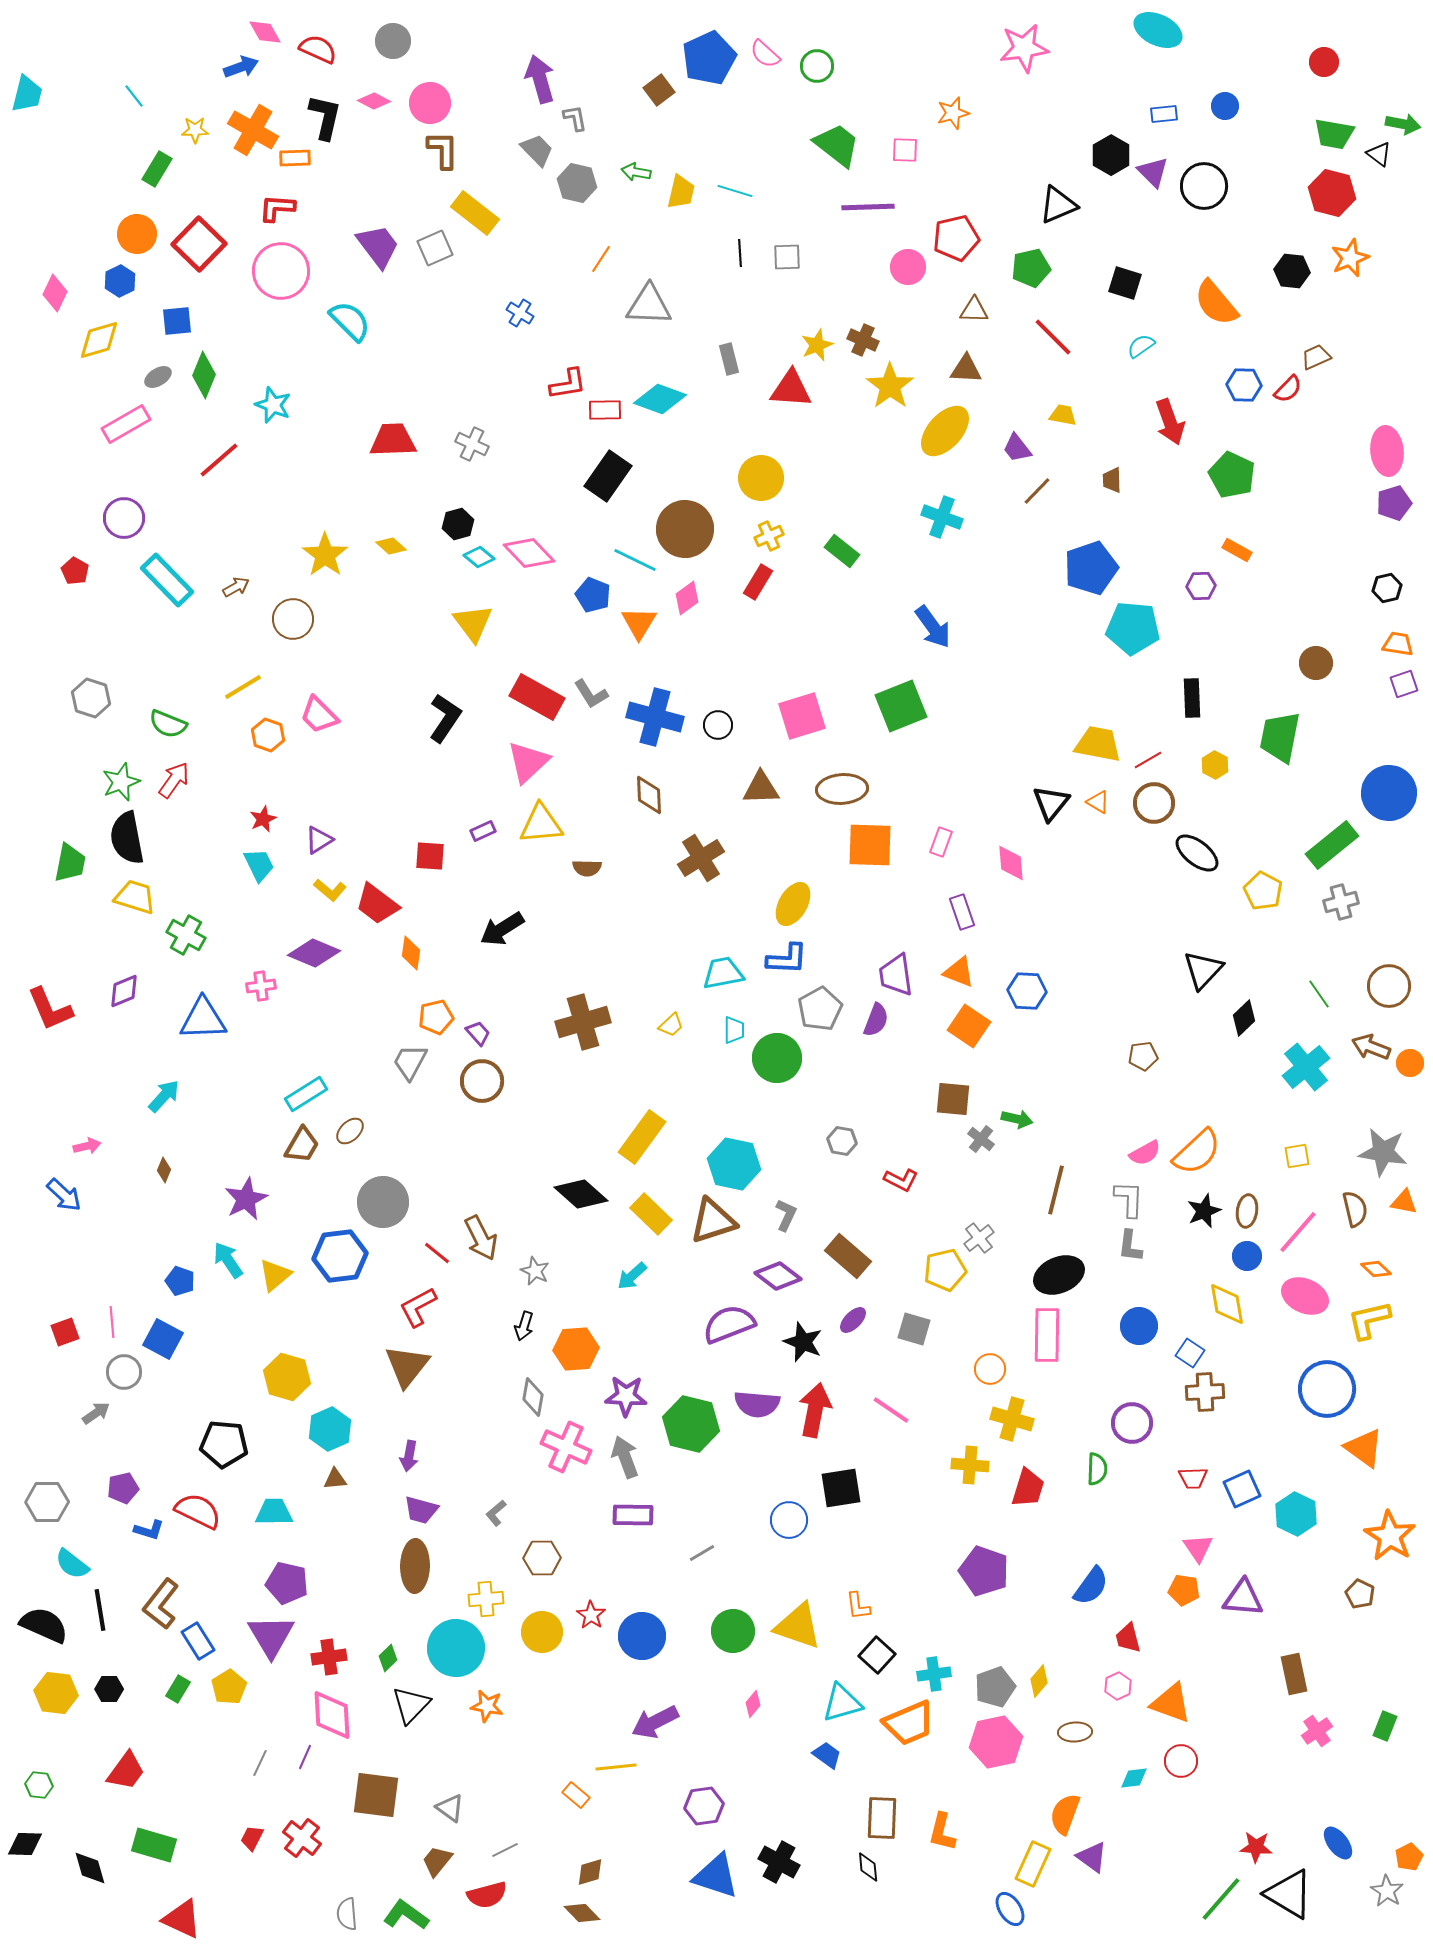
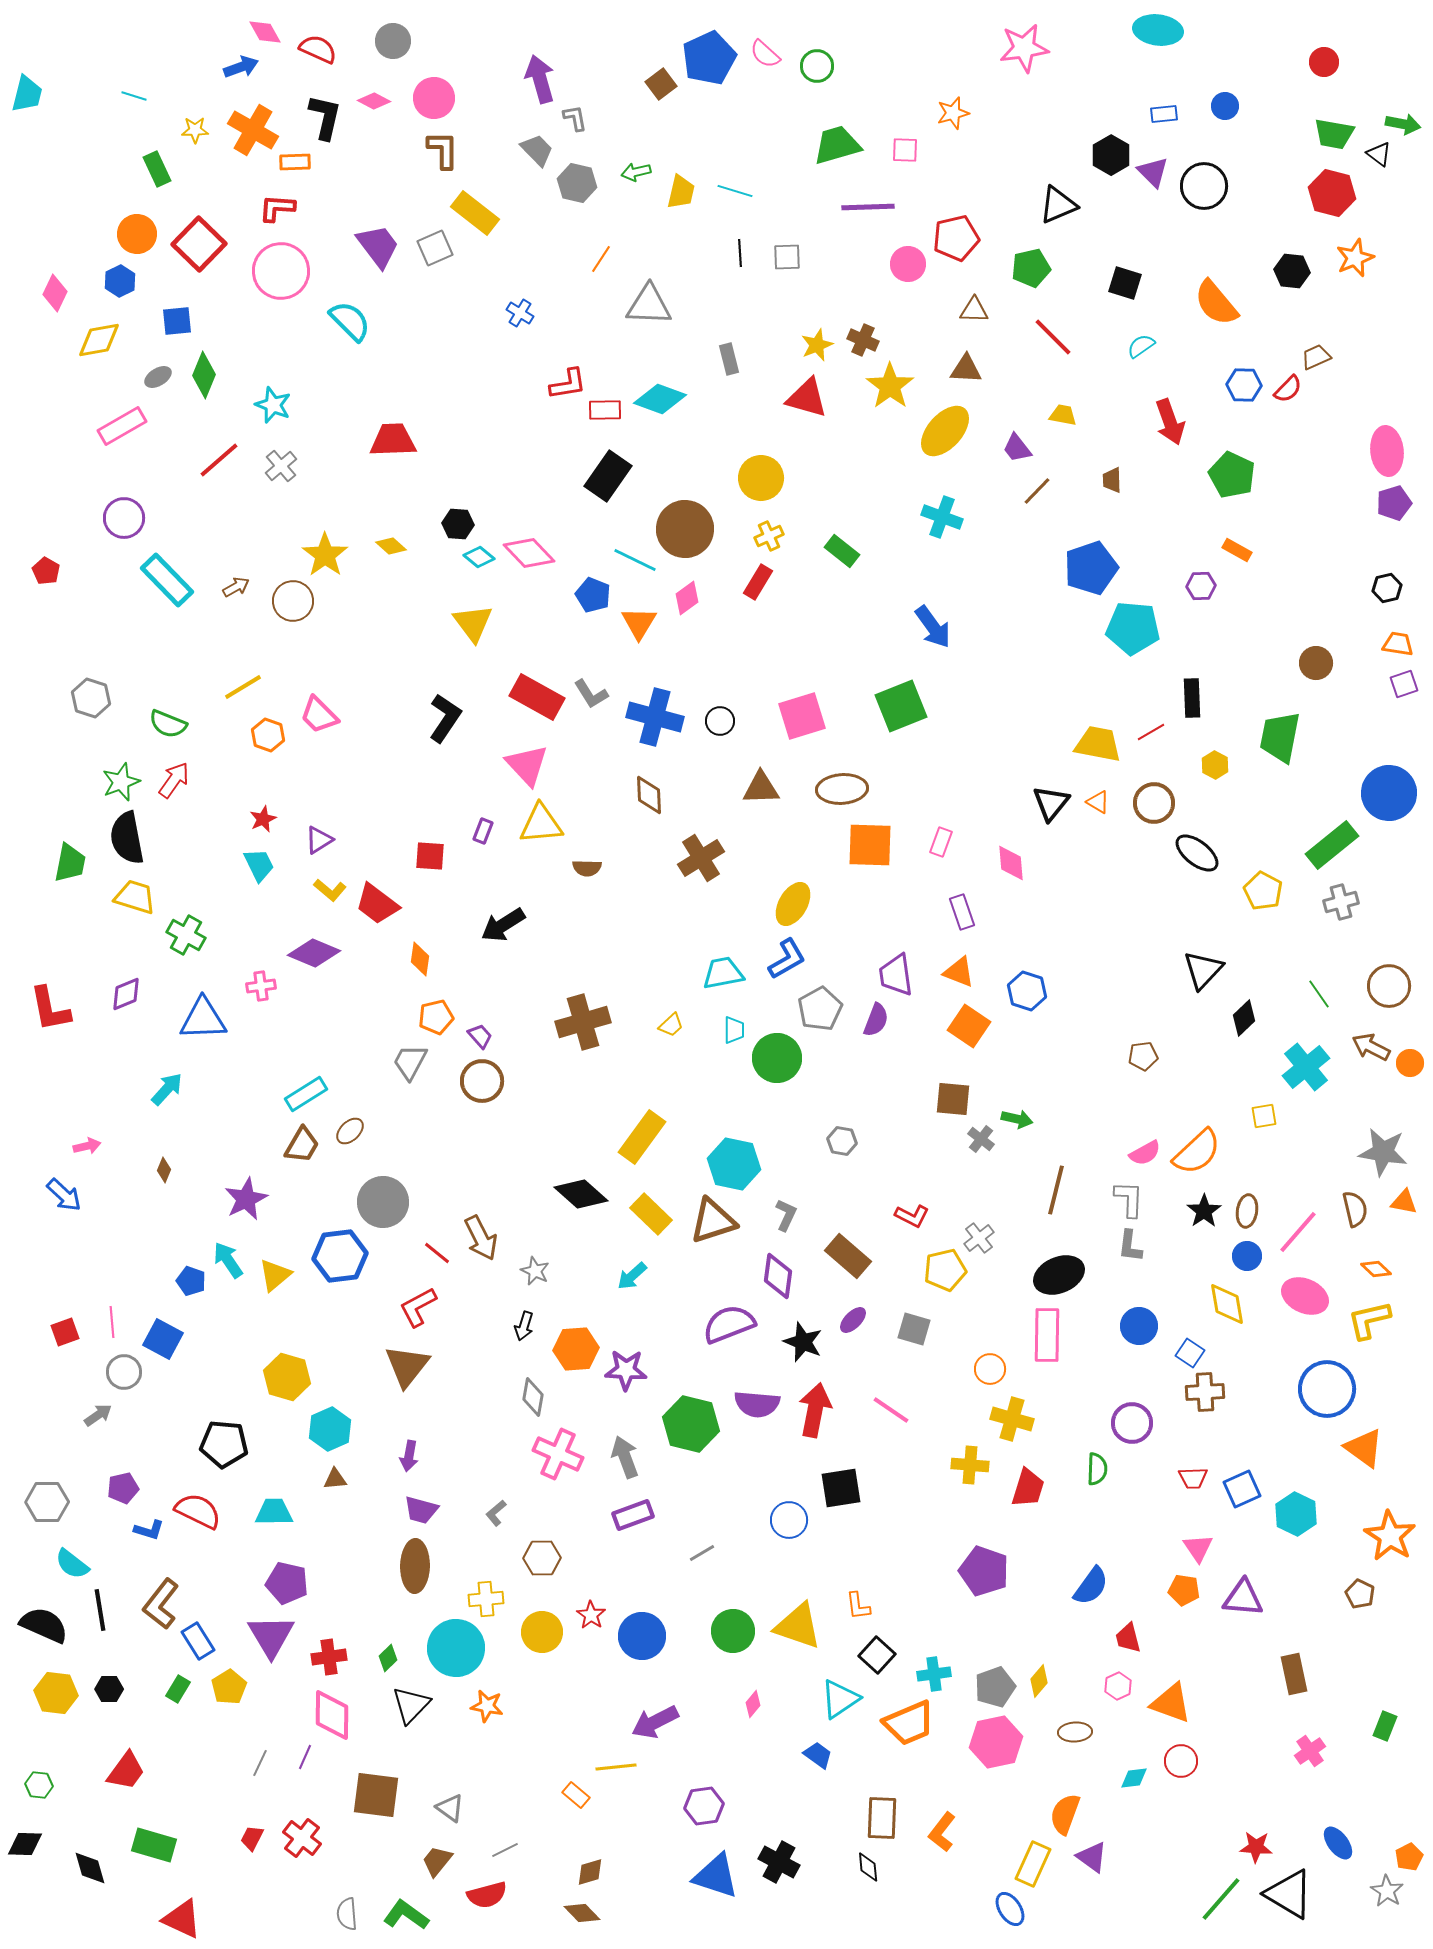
cyan ellipse at (1158, 30): rotated 18 degrees counterclockwise
brown square at (659, 90): moved 2 px right, 6 px up
cyan line at (134, 96): rotated 35 degrees counterclockwise
pink circle at (430, 103): moved 4 px right, 5 px up
green trapezoid at (837, 145): rotated 54 degrees counterclockwise
orange rectangle at (295, 158): moved 4 px down
green rectangle at (157, 169): rotated 56 degrees counterclockwise
green arrow at (636, 172): rotated 24 degrees counterclockwise
orange star at (1350, 258): moved 5 px right
pink circle at (908, 267): moved 3 px up
yellow diamond at (99, 340): rotated 6 degrees clockwise
red triangle at (791, 389): moved 16 px right, 9 px down; rotated 12 degrees clockwise
pink rectangle at (126, 424): moved 4 px left, 2 px down
gray cross at (472, 444): moved 191 px left, 22 px down; rotated 24 degrees clockwise
black hexagon at (458, 524): rotated 20 degrees clockwise
red pentagon at (75, 571): moved 29 px left
brown circle at (293, 619): moved 18 px up
black circle at (718, 725): moved 2 px right, 4 px up
red line at (1148, 760): moved 3 px right, 28 px up
pink triangle at (528, 762): moved 1 px left, 3 px down; rotated 30 degrees counterclockwise
purple rectangle at (483, 831): rotated 45 degrees counterclockwise
black arrow at (502, 929): moved 1 px right, 4 px up
orange diamond at (411, 953): moved 9 px right, 6 px down
blue L-shape at (787, 959): rotated 33 degrees counterclockwise
purple diamond at (124, 991): moved 2 px right, 3 px down
blue hexagon at (1027, 991): rotated 15 degrees clockwise
red L-shape at (50, 1009): rotated 12 degrees clockwise
purple trapezoid at (478, 1033): moved 2 px right, 3 px down
brown arrow at (1371, 1047): rotated 6 degrees clockwise
cyan arrow at (164, 1096): moved 3 px right, 7 px up
yellow square at (1297, 1156): moved 33 px left, 40 px up
red L-shape at (901, 1180): moved 11 px right, 36 px down
black star at (1204, 1211): rotated 12 degrees counterclockwise
purple diamond at (778, 1276): rotated 60 degrees clockwise
blue pentagon at (180, 1281): moved 11 px right
purple star at (626, 1396): moved 26 px up
gray arrow at (96, 1413): moved 2 px right, 2 px down
pink cross at (566, 1447): moved 8 px left, 7 px down
purple rectangle at (633, 1515): rotated 21 degrees counterclockwise
cyan triangle at (842, 1703): moved 2 px left, 4 px up; rotated 18 degrees counterclockwise
pink diamond at (332, 1715): rotated 4 degrees clockwise
pink cross at (1317, 1731): moved 7 px left, 20 px down
blue trapezoid at (827, 1755): moved 9 px left
orange L-shape at (942, 1832): rotated 24 degrees clockwise
